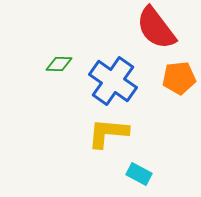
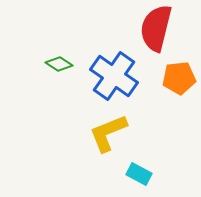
red semicircle: rotated 51 degrees clockwise
green diamond: rotated 32 degrees clockwise
blue cross: moved 1 px right, 5 px up
yellow L-shape: rotated 27 degrees counterclockwise
